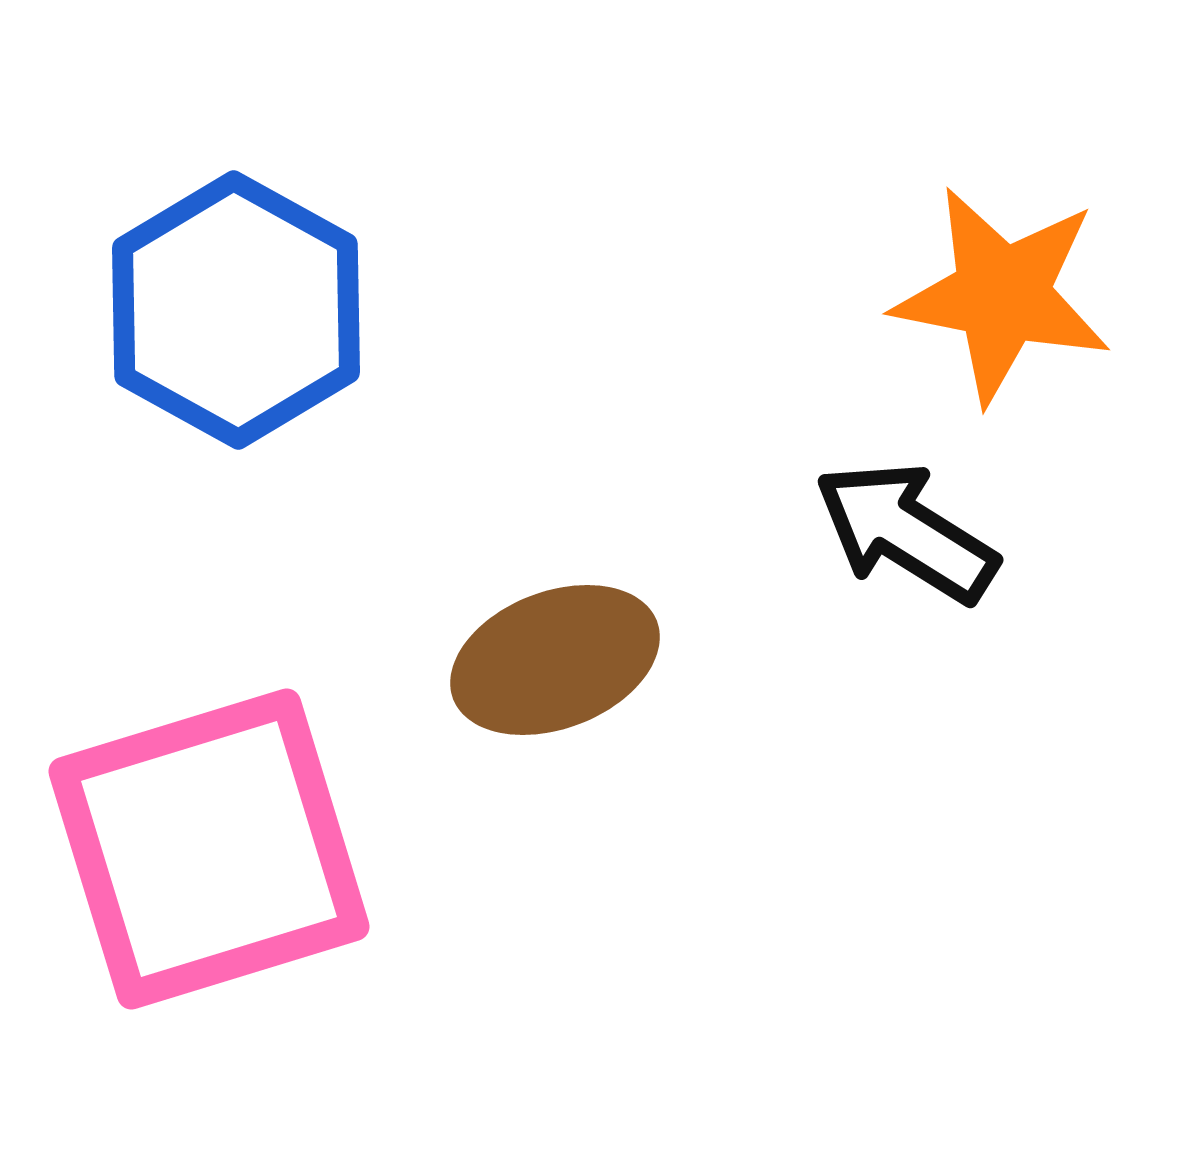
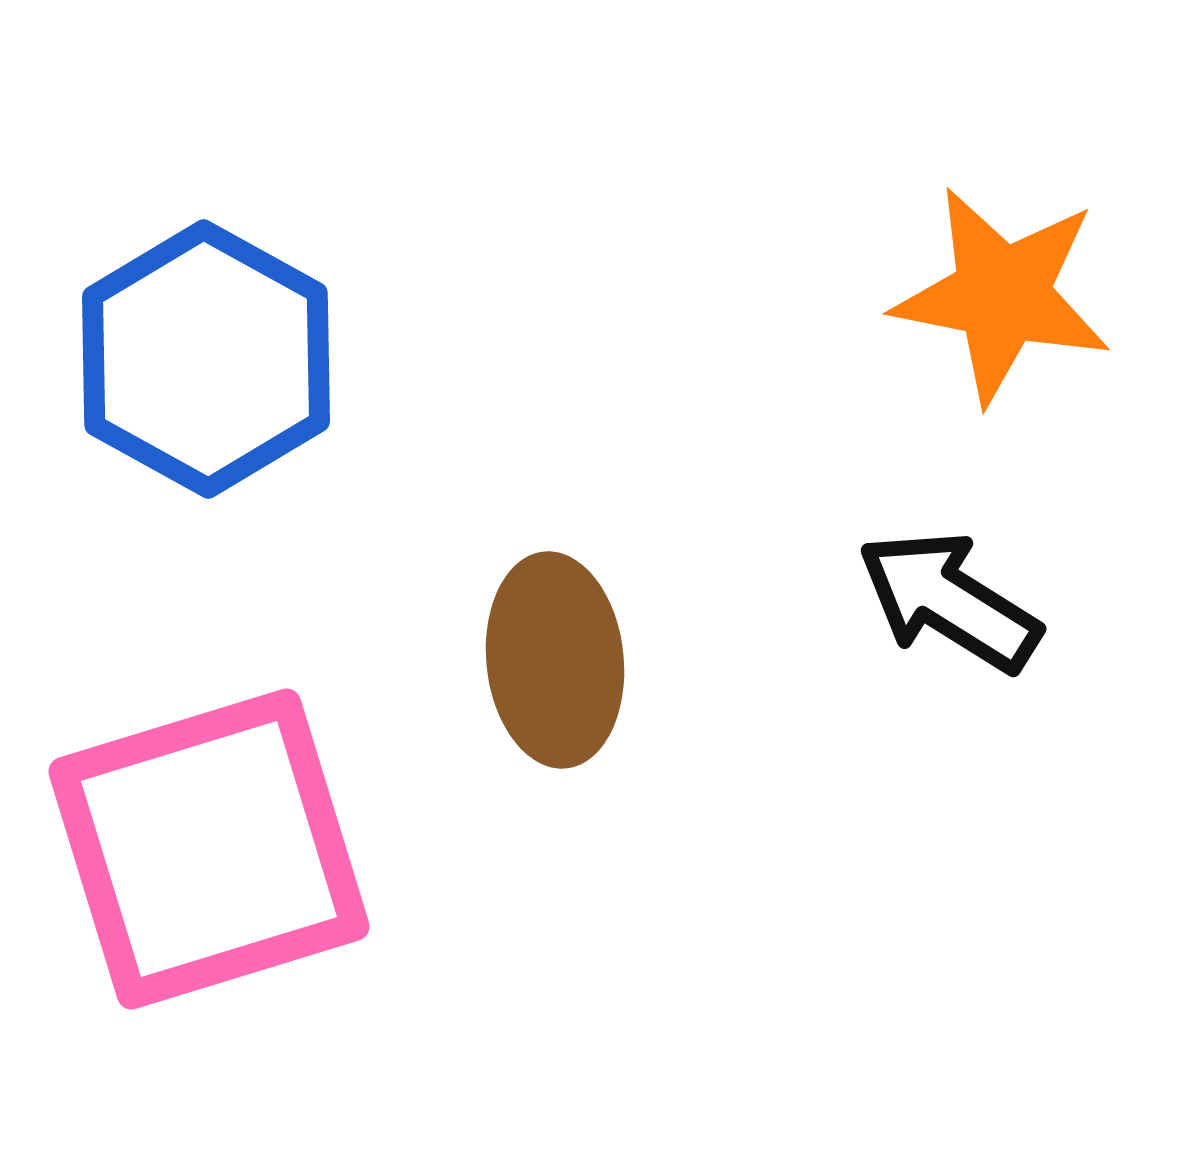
blue hexagon: moved 30 px left, 49 px down
black arrow: moved 43 px right, 69 px down
brown ellipse: rotated 75 degrees counterclockwise
